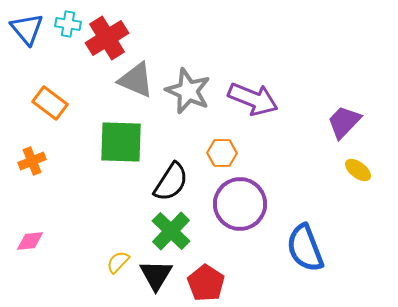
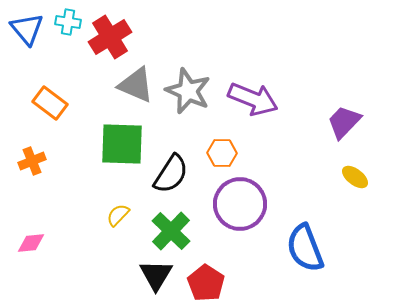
cyan cross: moved 2 px up
red cross: moved 3 px right, 1 px up
gray triangle: moved 5 px down
green square: moved 1 px right, 2 px down
yellow ellipse: moved 3 px left, 7 px down
black semicircle: moved 8 px up
pink diamond: moved 1 px right, 2 px down
yellow semicircle: moved 47 px up
